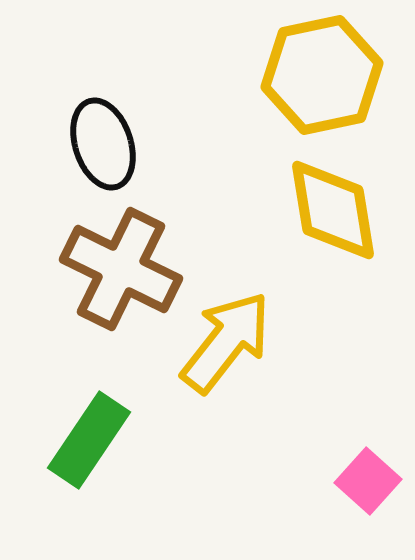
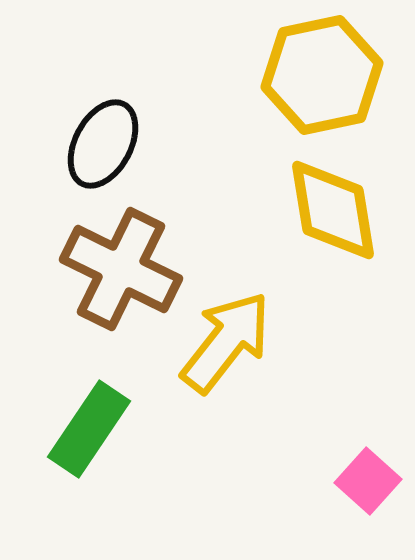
black ellipse: rotated 46 degrees clockwise
green rectangle: moved 11 px up
